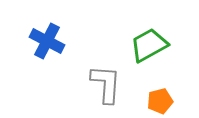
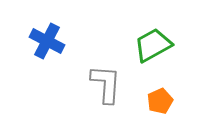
green trapezoid: moved 4 px right
orange pentagon: rotated 10 degrees counterclockwise
